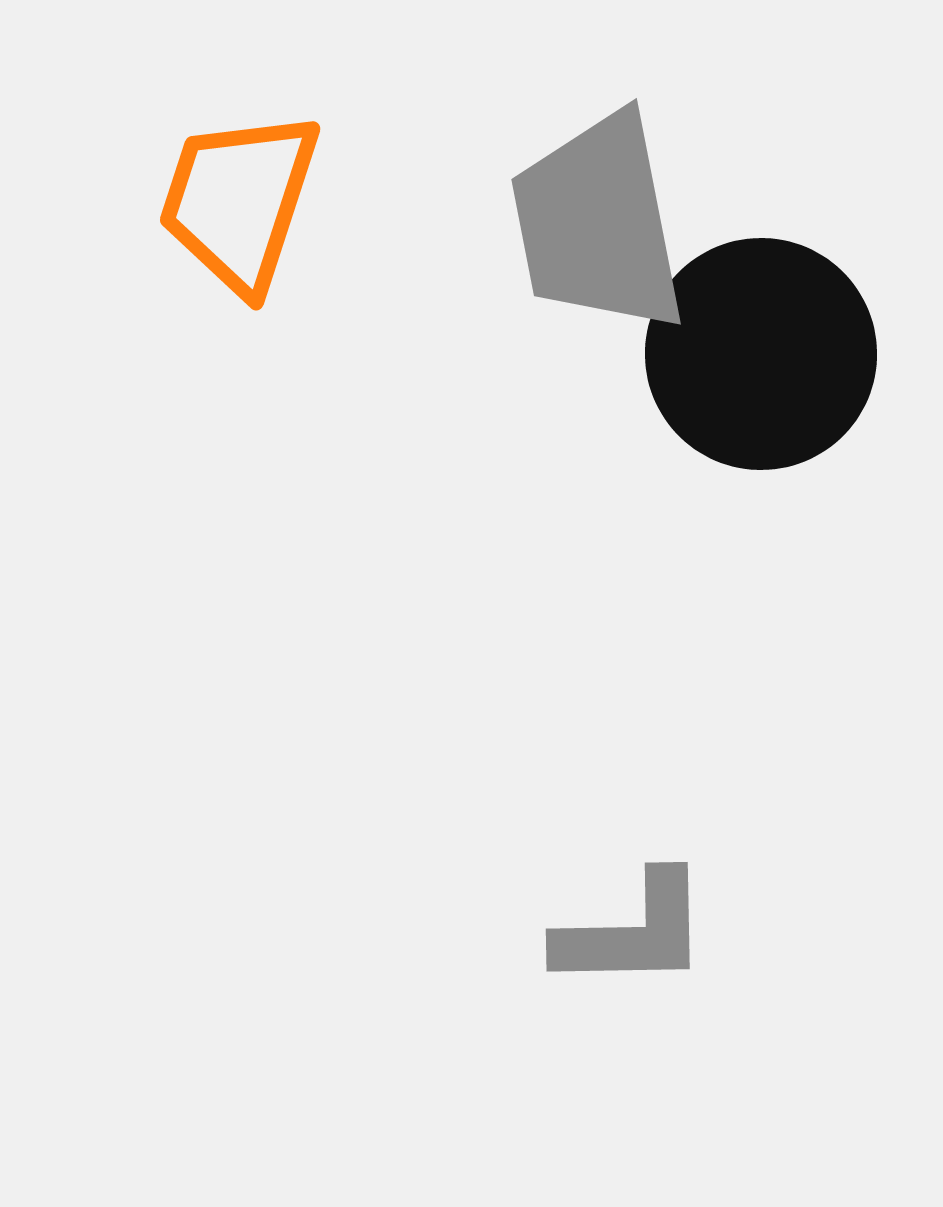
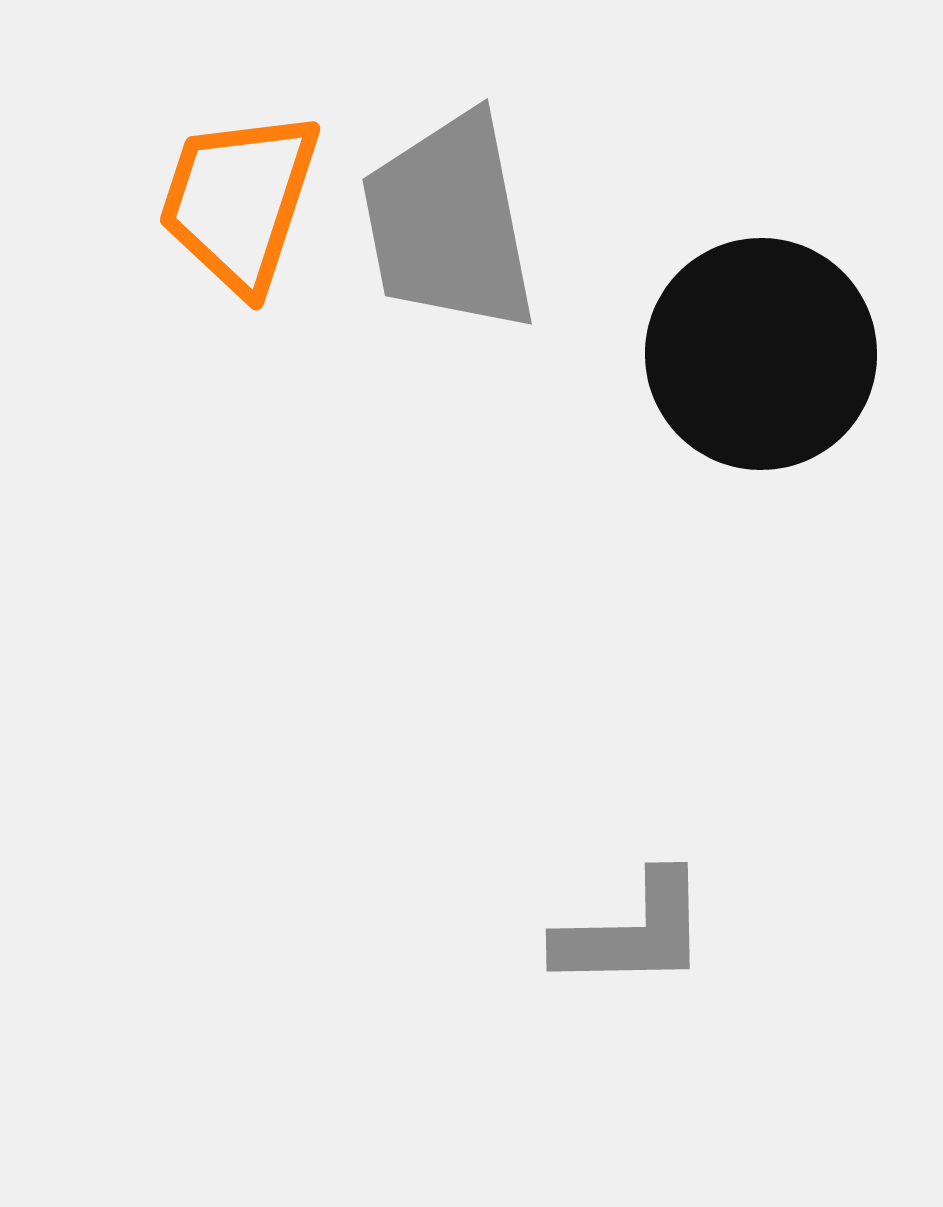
gray trapezoid: moved 149 px left
